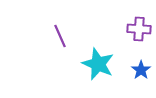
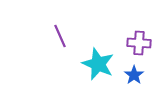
purple cross: moved 14 px down
blue star: moved 7 px left, 5 px down
